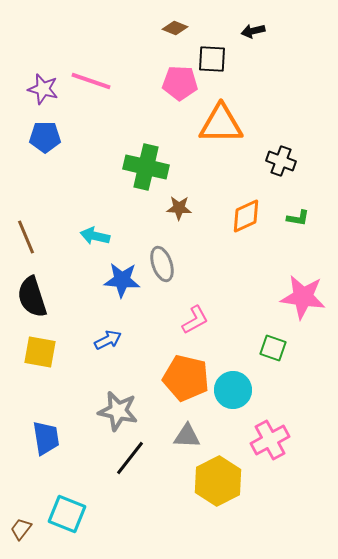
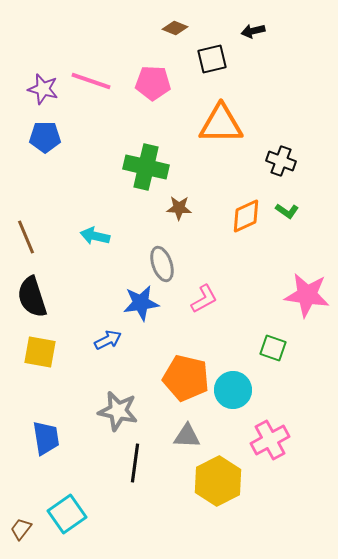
black square: rotated 16 degrees counterclockwise
pink pentagon: moved 27 px left
green L-shape: moved 11 px left, 7 px up; rotated 25 degrees clockwise
blue star: moved 19 px right, 23 px down; rotated 12 degrees counterclockwise
pink star: moved 4 px right, 2 px up
pink L-shape: moved 9 px right, 21 px up
black line: moved 5 px right, 5 px down; rotated 30 degrees counterclockwise
cyan square: rotated 33 degrees clockwise
